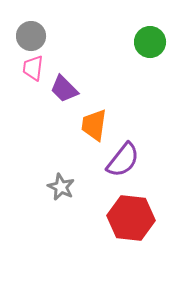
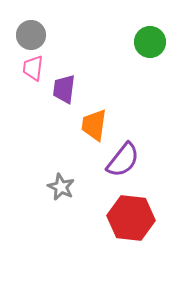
gray circle: moved 1 px up
purple trapezoid: rotated 52 degrees clockwise
